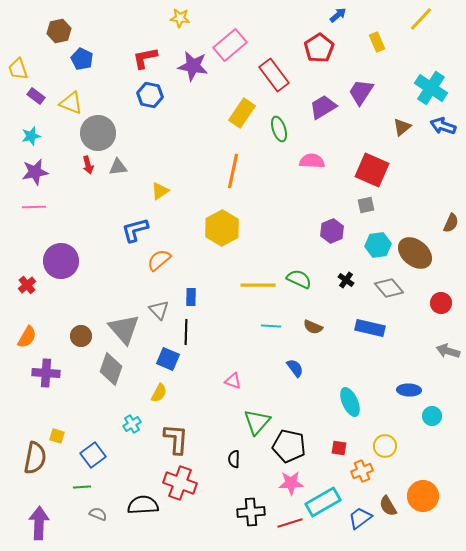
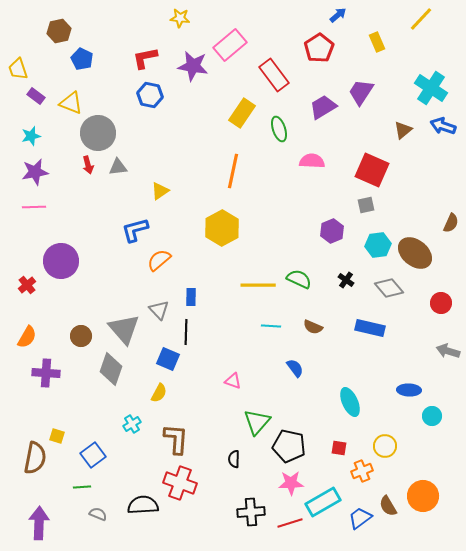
brown triangle at (402, 127): moved 1 px right, 3 px down
